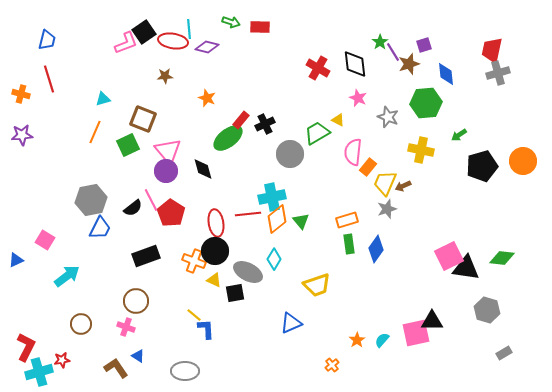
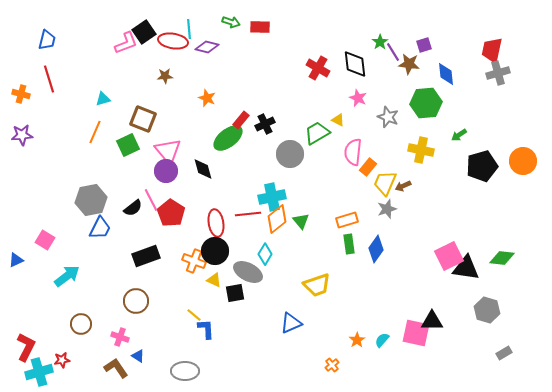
brown star at (409, 64): rotated 25 degrees clockwise
cyan diamond at (274, 259): moved 9 px left, 5 px up
pink cross at (126, 327): moved 6 px left, 10 px down
pink square at (416, 333): rotated 24 degrees clockwise
